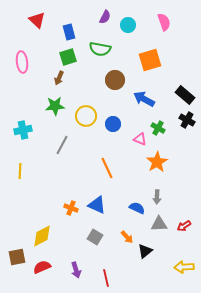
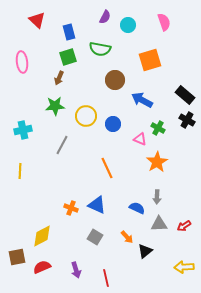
blue arrow: moved 2 px left, 1 px down
